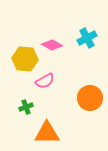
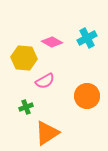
pink diamond: moved 3 px up
yellow hexagon: moved 1 px left, 1 px up
orange circle: moved 3 px left, 2 px up
orange triangle: rotated 32 degrees counterclockwise
